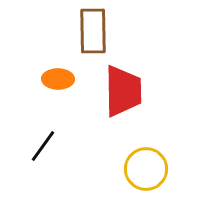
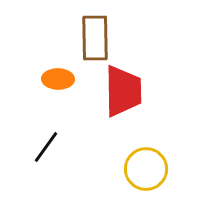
brown rectangle: moved 2 px right, 7 px down
black line: moved 3 px right, 1 px down
